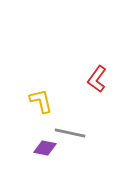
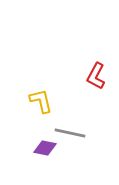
red L-shape: moved 1 px left, 3 px up; rotated 8 degrees counterclockwise
